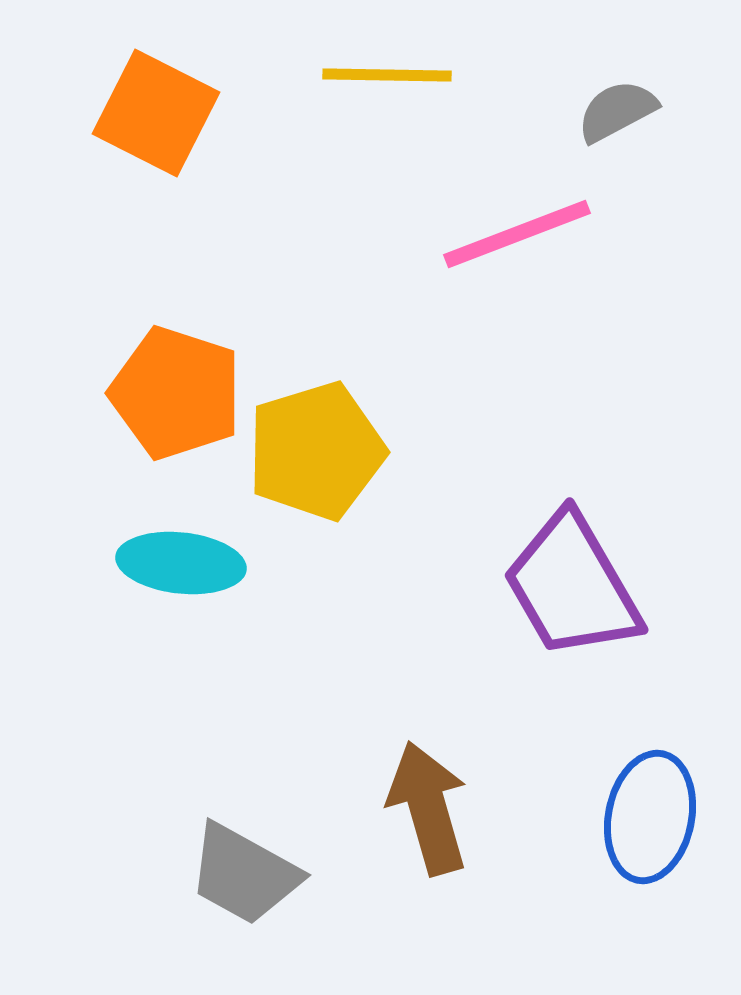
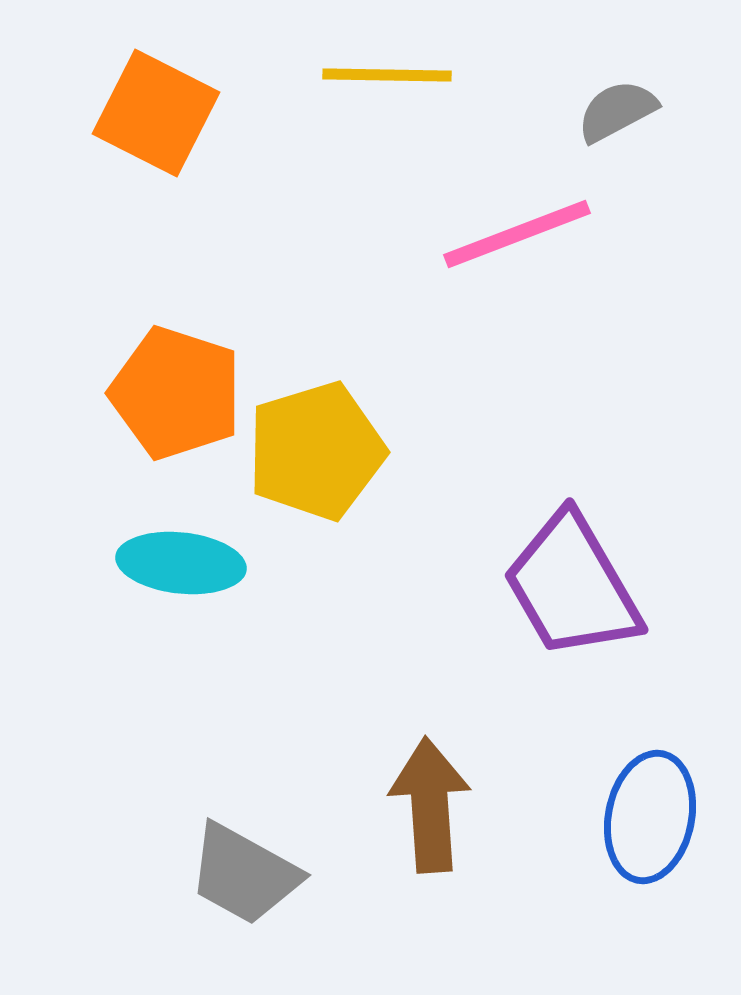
brown arrow: moved 2 px right, 3 px up; rotated 12 degrees clockwise
